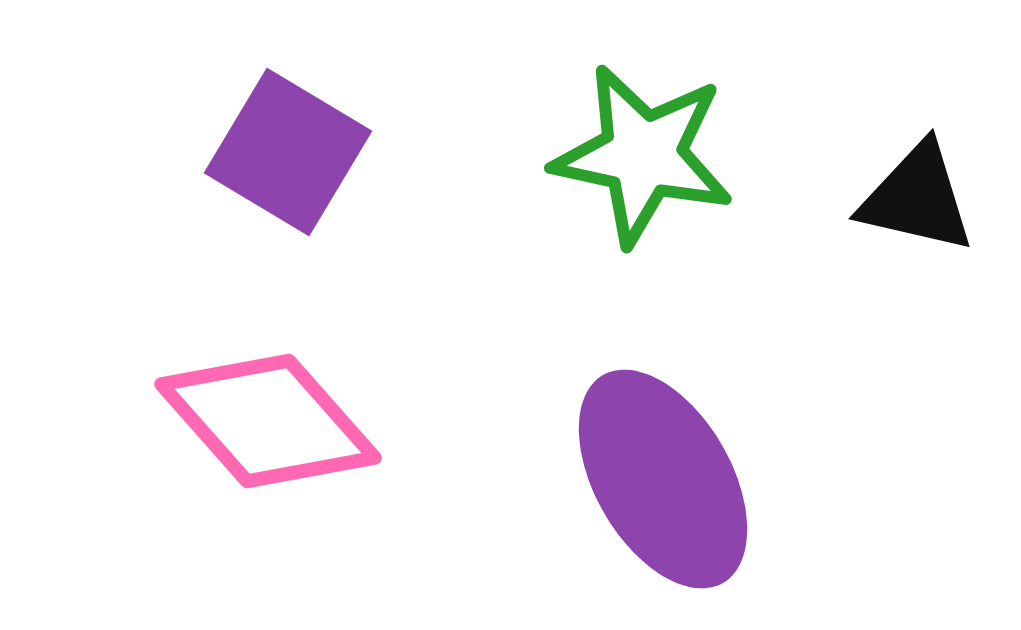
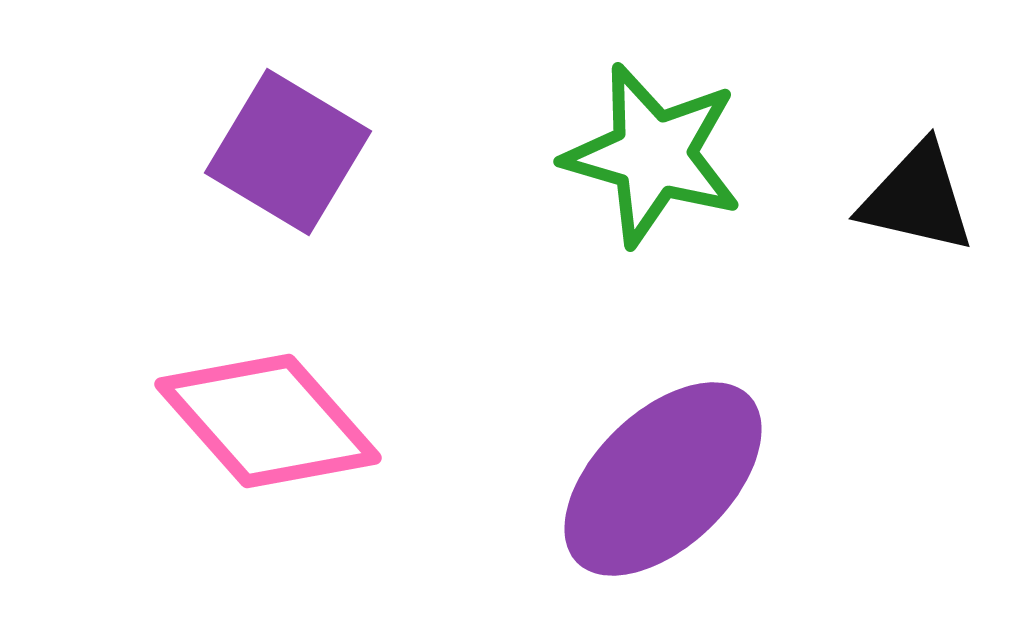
green star: moved 10 px right; rotated 4 degrees clockwise
purple ellipse: rotated 76 degrees clockwise
